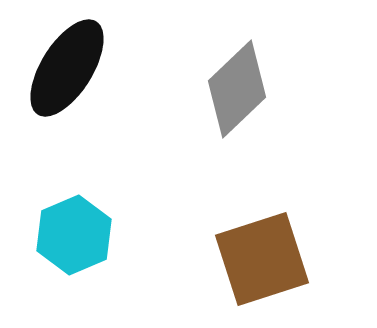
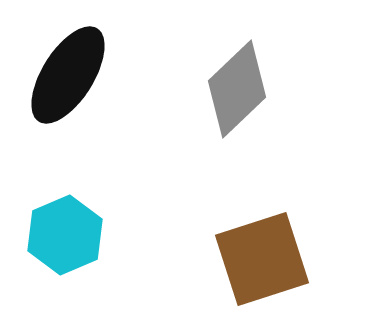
black ellipse: moved 1 px right, 7 px down
cyan hexagon: moved 9 px left
